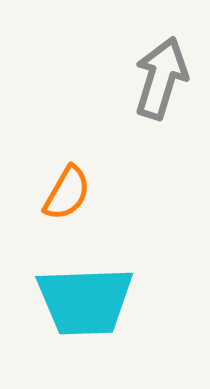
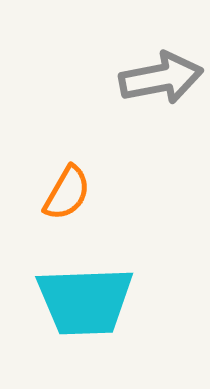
gray arrow: rotated 62 degrees clockwise
